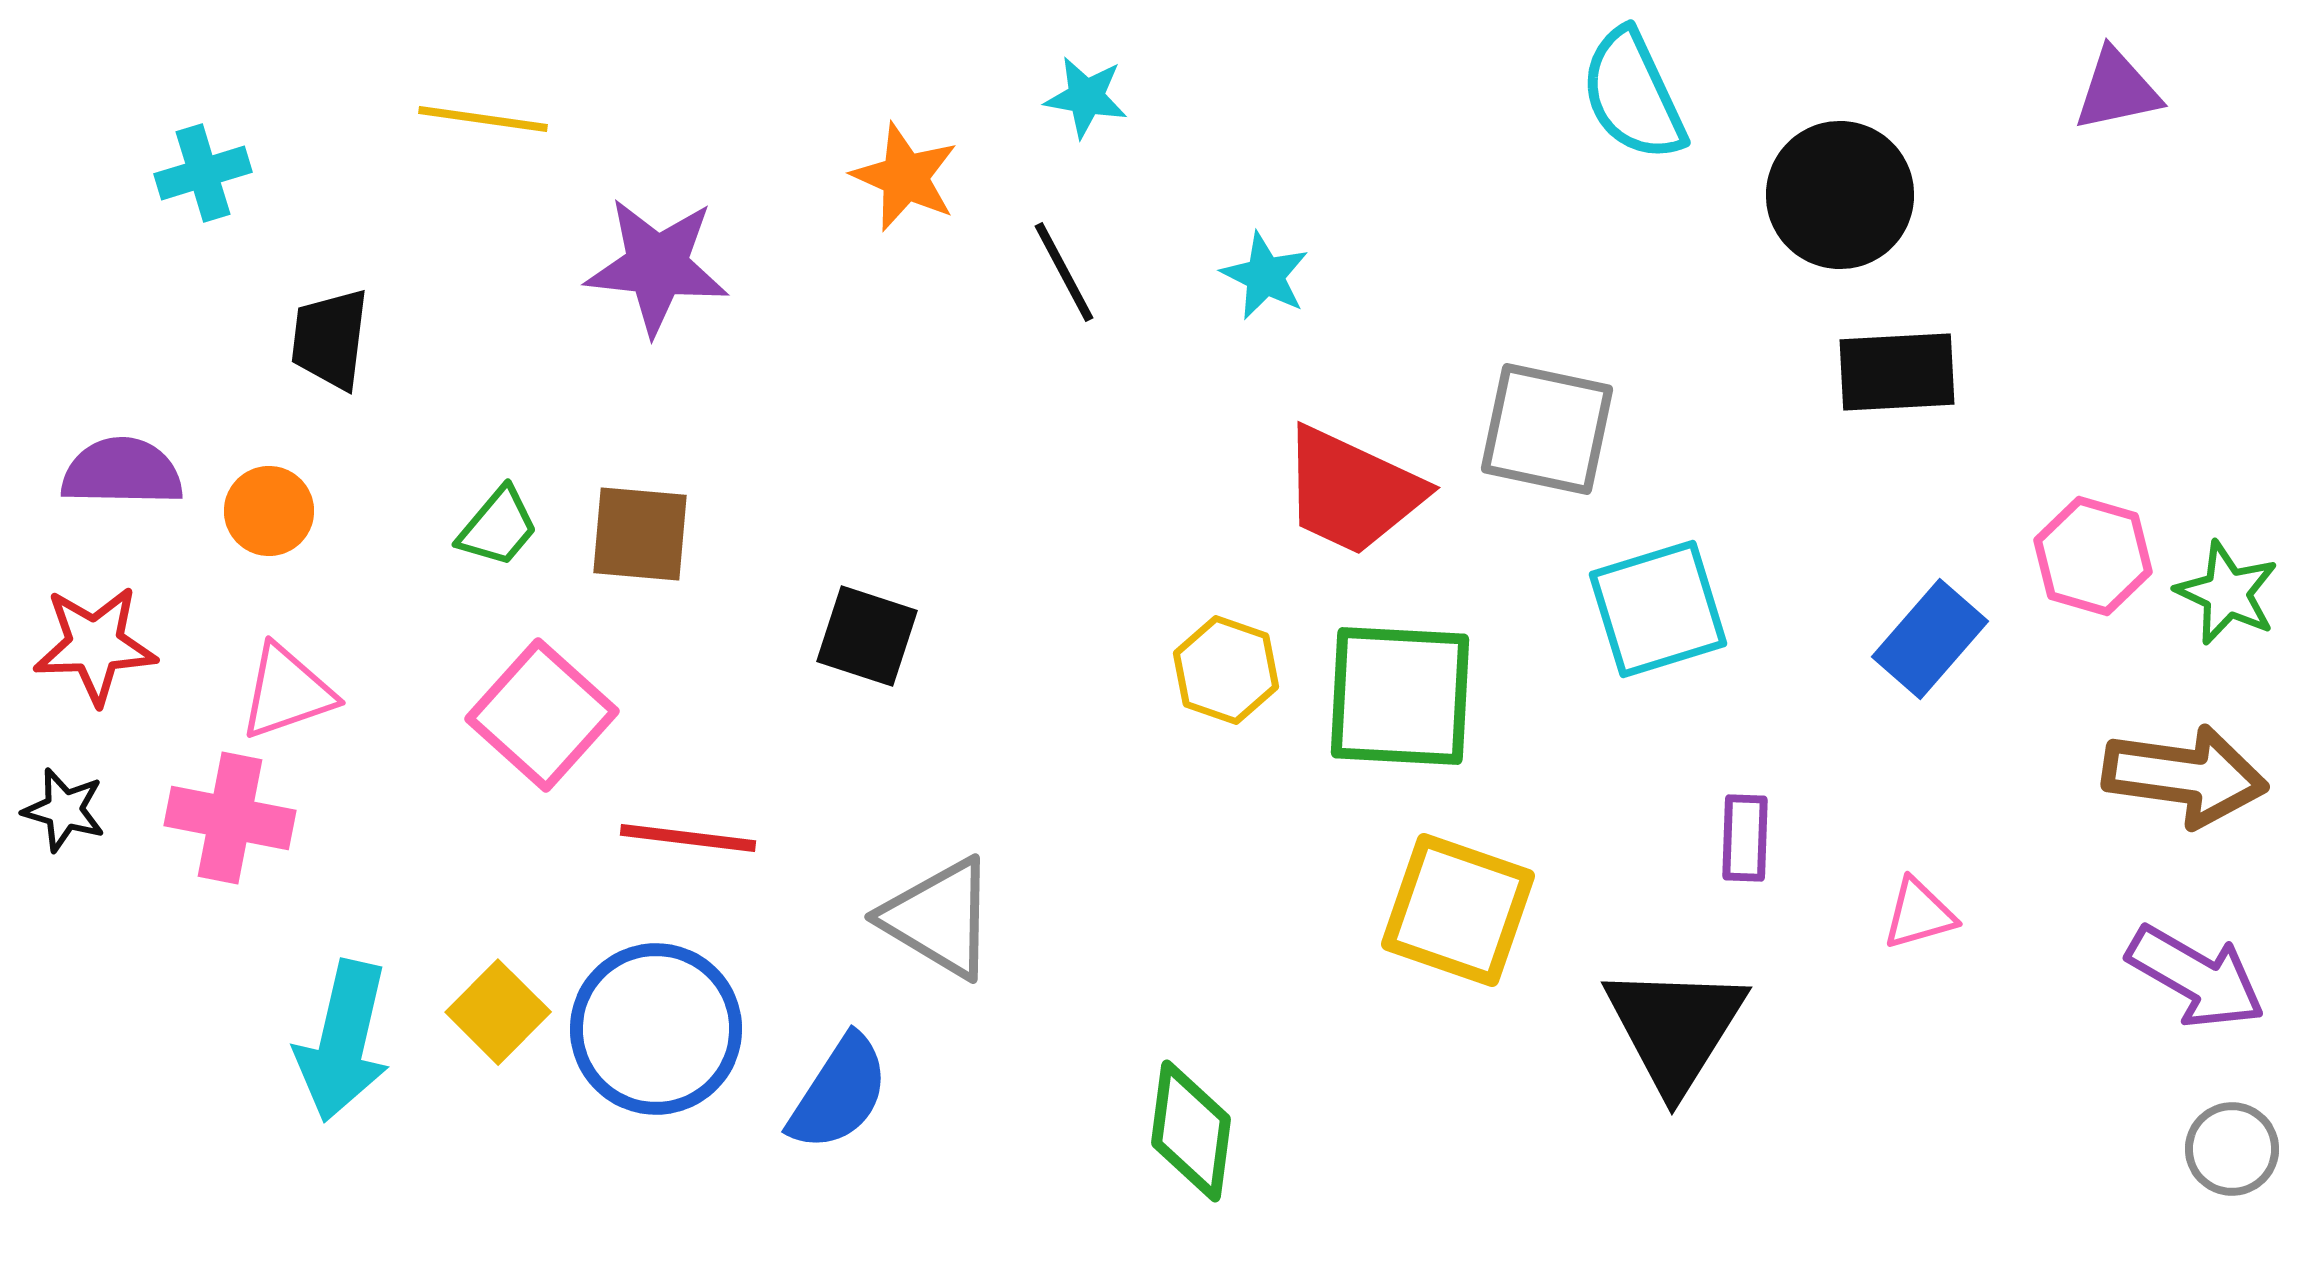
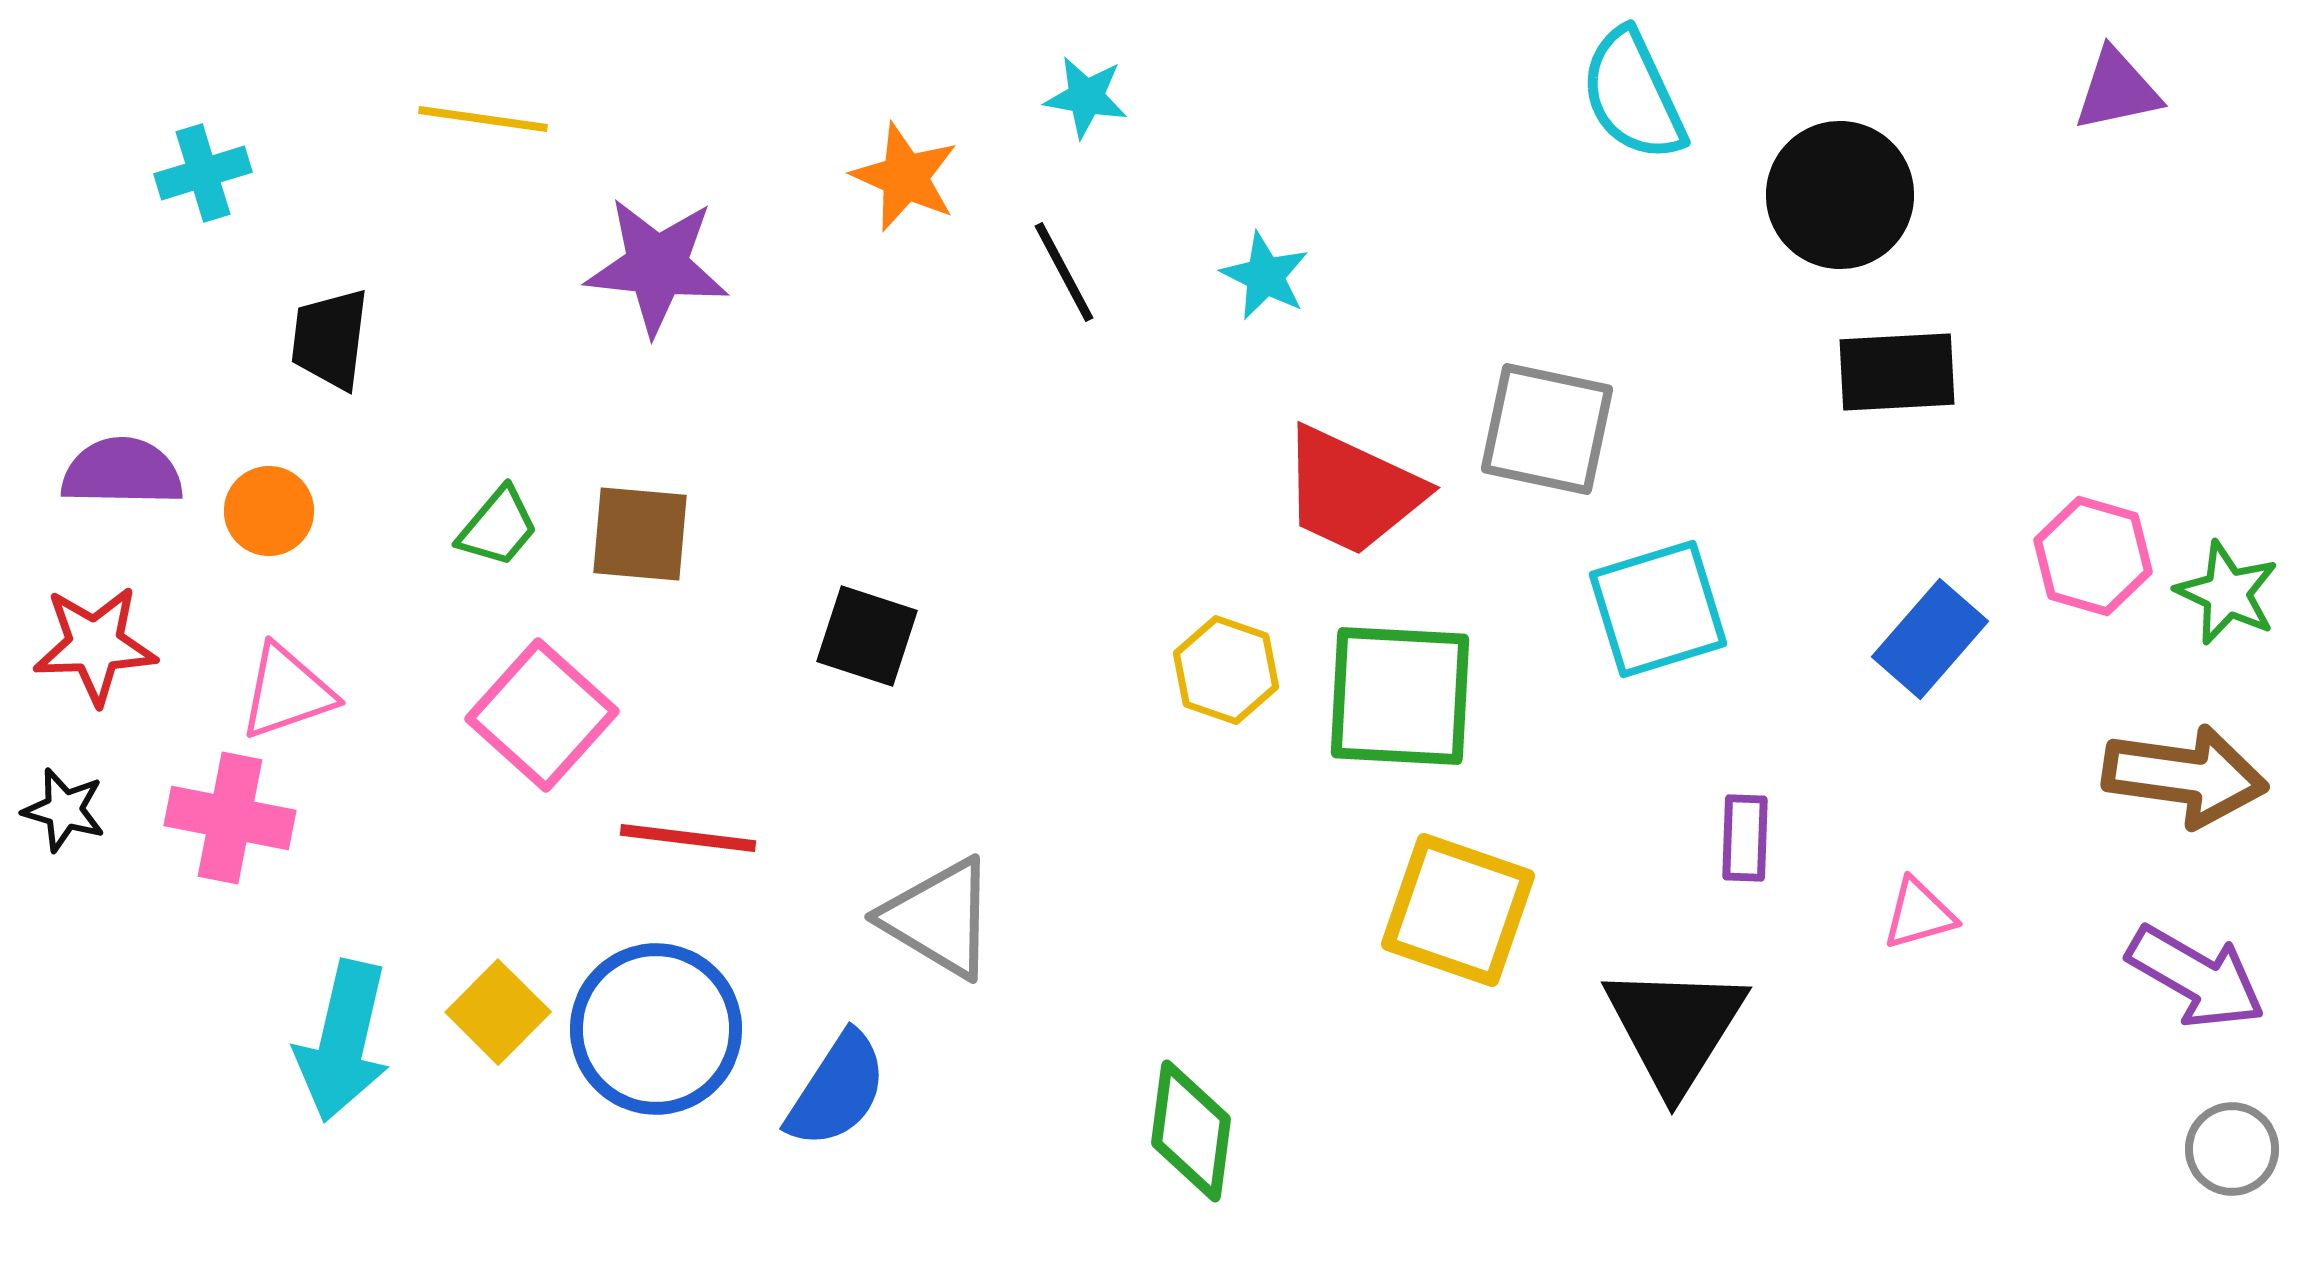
blue semicircle at (839, 1093): moved 2 px left, 3 px up
